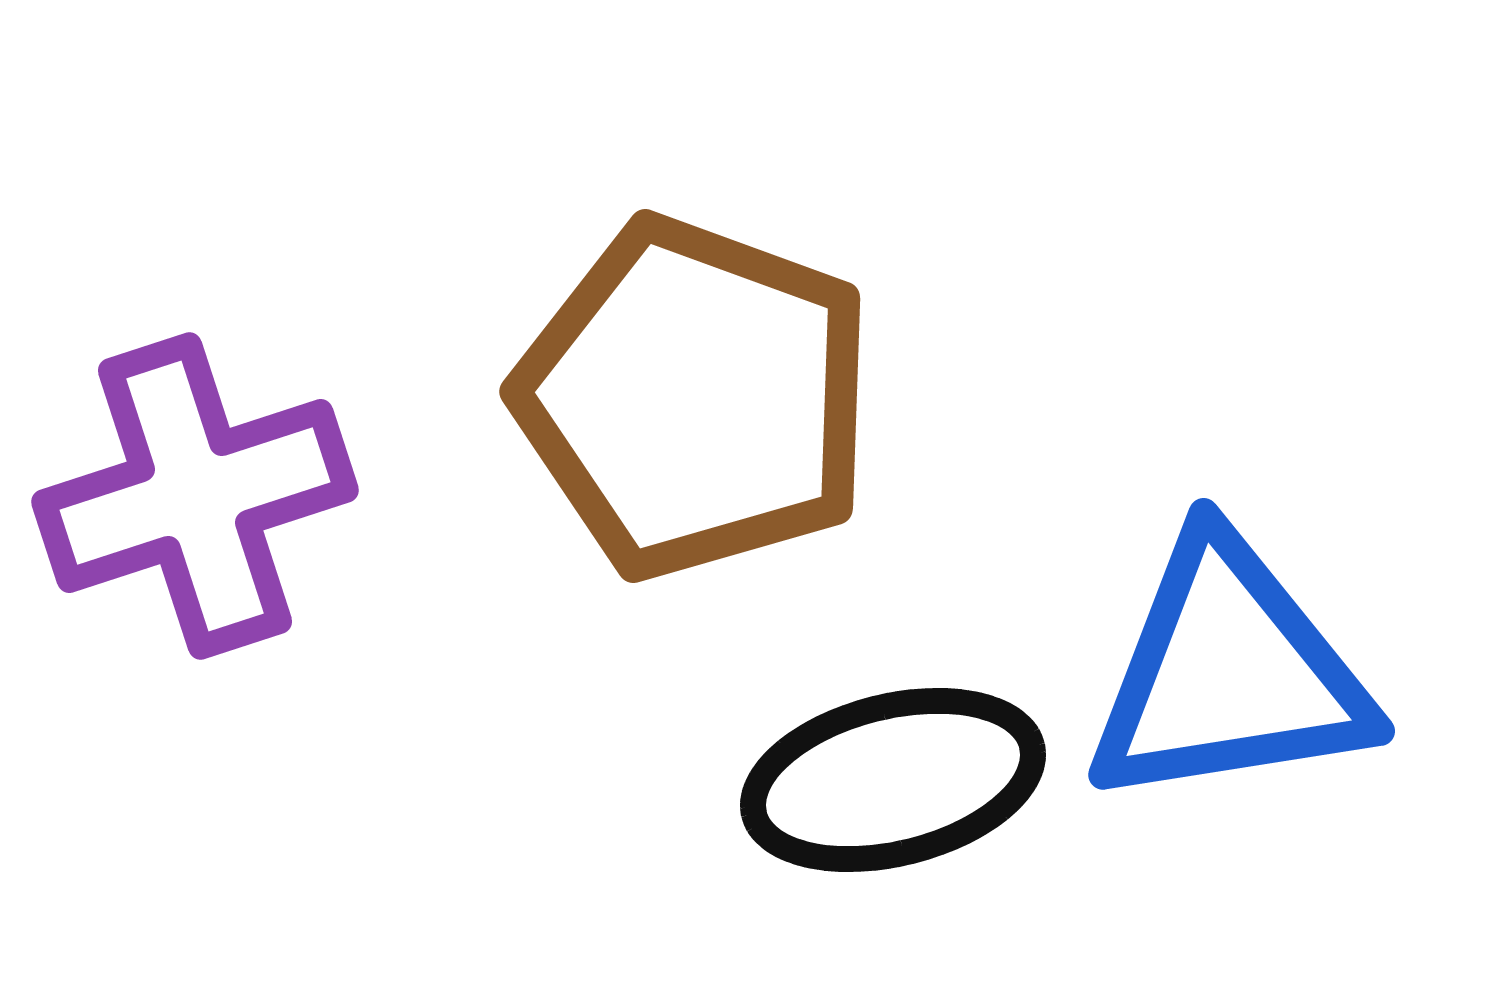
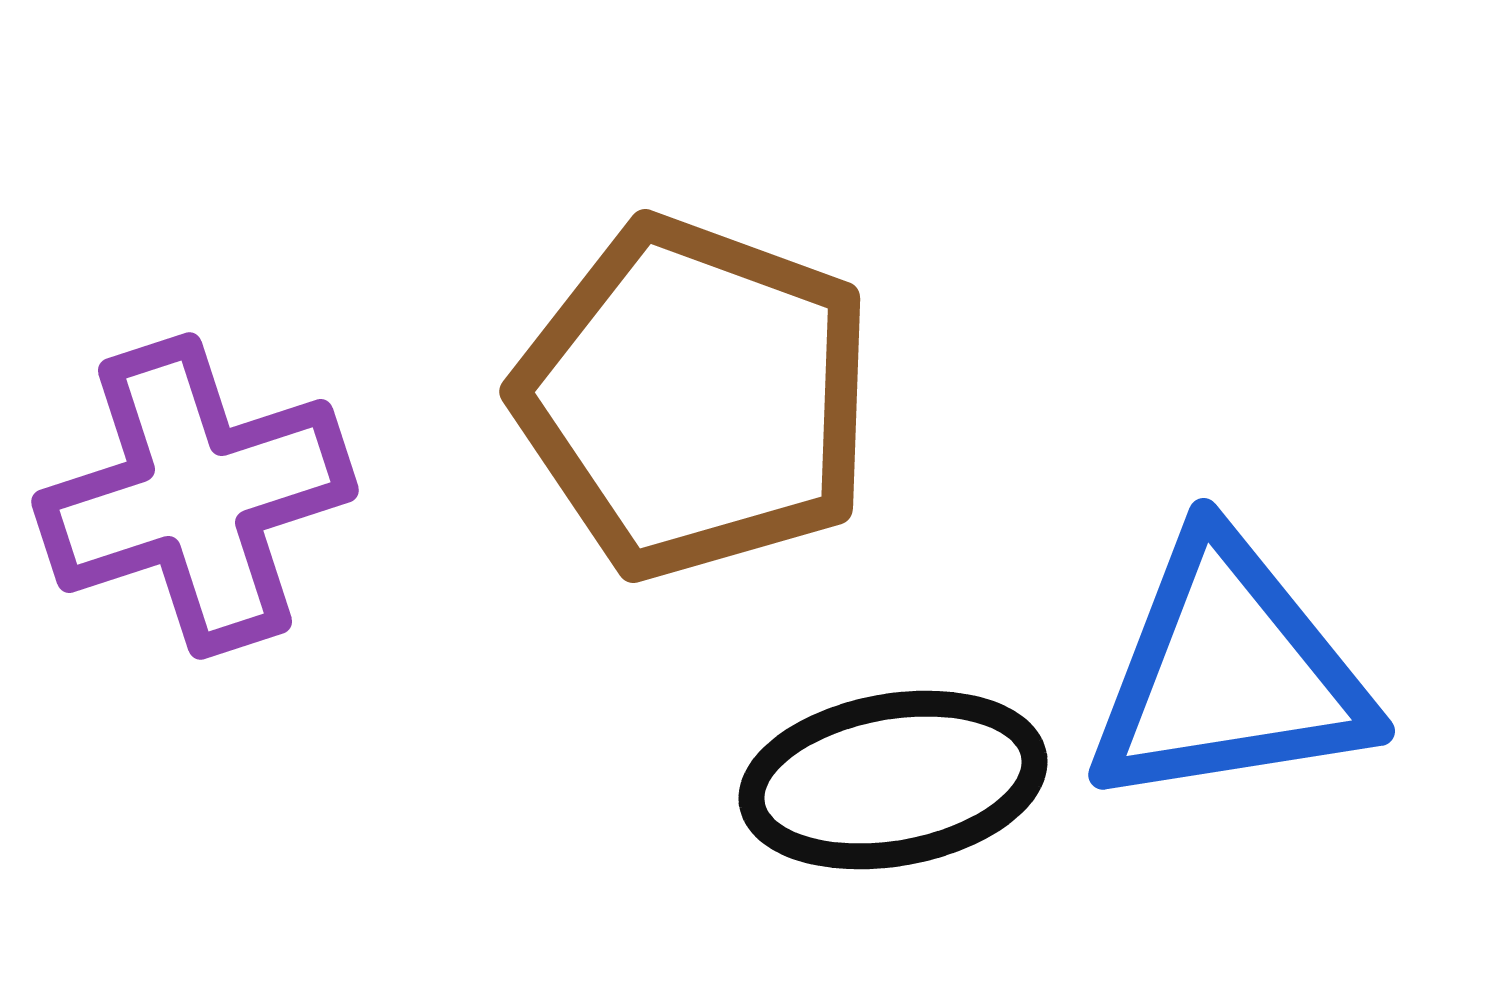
black ellipse: rotated 4 degrees clockwise
